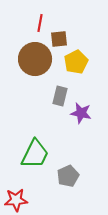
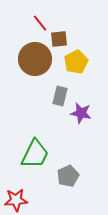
red line: rotated 48 degrees counterclockwise
